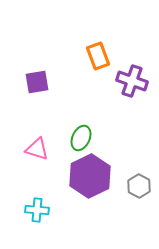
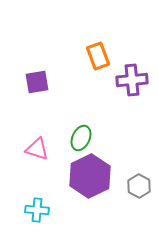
purple cross: moved 1 px up; rotated 24 degrees counterclockwise
